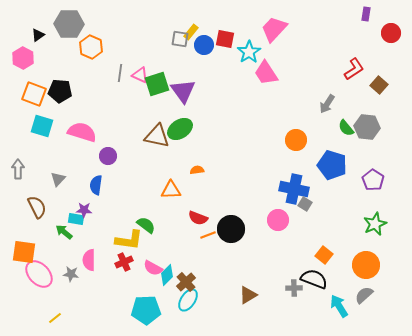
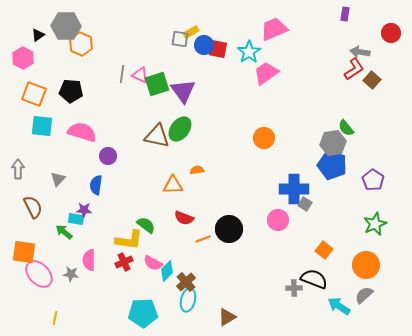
purple rectangle at (366, 14): moved 21 px left
gray hexagon at (69, 24): moved 3 px left, 2 px down
pink trapezoid at (274, 29): rotated 24 degrees clockwise
yellow rectangle at (191, 32): rotated 21 degrees clockwise
red square at (225, 39): moved 7 px left, 10 px down
orange hexagon at (91, 47): moved 10 px left, 3 px up
gray line at (120, 73): moved 2 px right, 1 px down
pink trapezoid at (266, 73): rotated 88 degrees clockwise
brown square at (379, 85): moved 7 px left, 5 px up
black pentagon at (60, 91): moved 11 px right
gray arrow at (327, 104): moved 33 px right, 52 px up; rotated 66 degrees clockwise
cyan square at (42, 126): rotated 10 degrees counterclockwise
gray hexagon at (367, 127): moved 34 px left, 16 px down; rotated 15 degrees counterclockwise
green ellipse at (180, 129): rotated 20 degrees counterclockwise
orange circle at (296, 140): moved 32 px left, 2 px up
blue cross at (294, 189): rotated 12 degrees counterclockwise
orange triangle at (171, 190): moved 2 px right, 5 px up
brown semicircle at (37, 207): moved 4 px left
red semicircle at (198, 218): moved 14 px left
black circle at (231, 229): moved 2 px left
orange line at (208, 235): moved 5 px left, 4 px down
orange square at (324, 255): moved 5 px up
pink semicircle at (153, 268): moved 5 px up
cyan diamond at (167, 275): moved 4 px up
brown triangle at (248, 295): moved 21 px left, 22 px down
cyan ellipse at (188, 300): rotated 20 degrees counterclockwise
cyan arrow at (339, 306): rotated 25 degrees counterclockwise
cyan pentagon at (146, 310): moved 3 px left, 3 px down
yellow line at (55, 318): rotated 40 degrees counterclockwise
